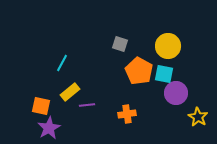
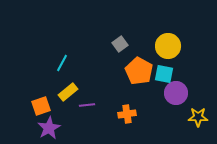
gray square: rotated 35 degrees clockwise
yellow rectangle: moved 2 px left
orange square: rotated 30 degrees counterclockwise
yellow star: rotated 30 degrees counterclockwise
